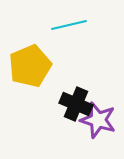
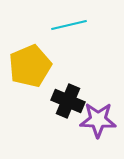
black cross: moved 8 px left, 3 px up
purple star: rotated 15 degrees counterclockwise
